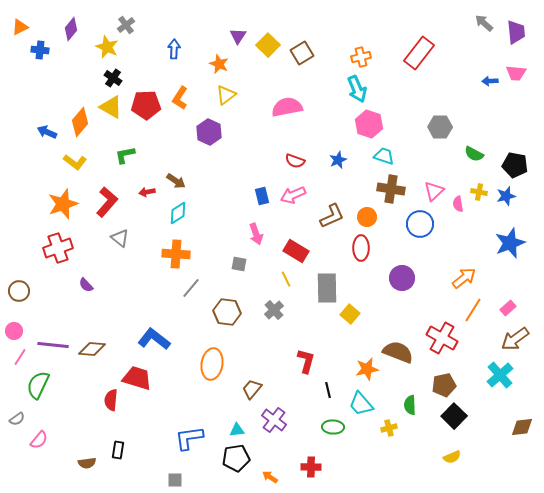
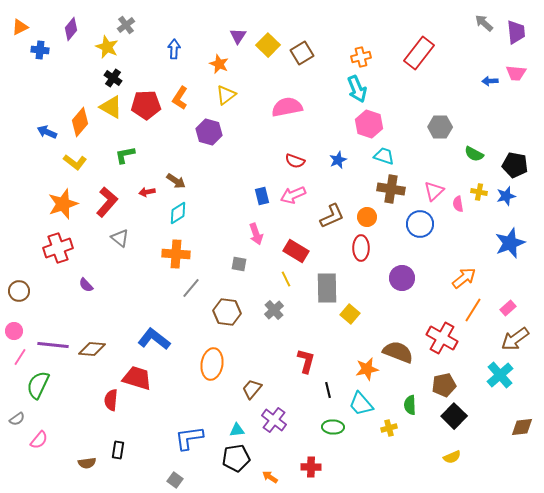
purple hexagon at (209, 132): rotated 10 degrees counterclockwise
gray square at (175, 480): rotated 35 degrees clockwise
